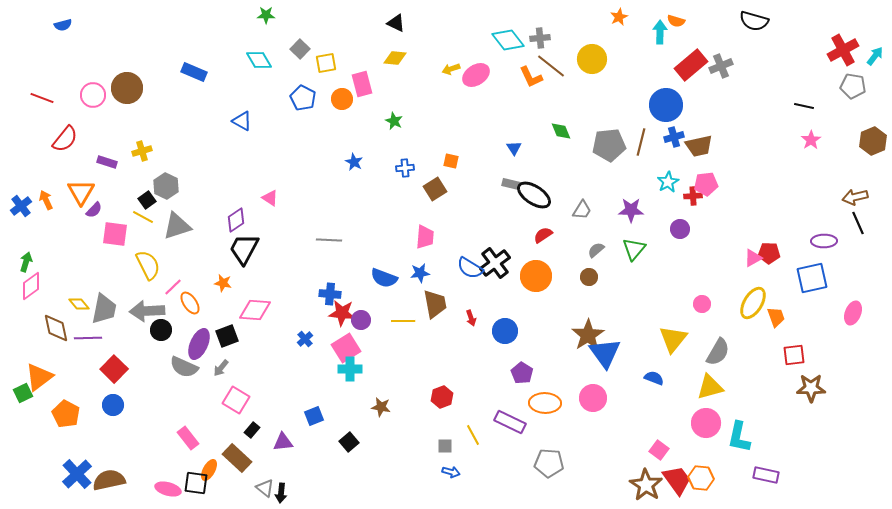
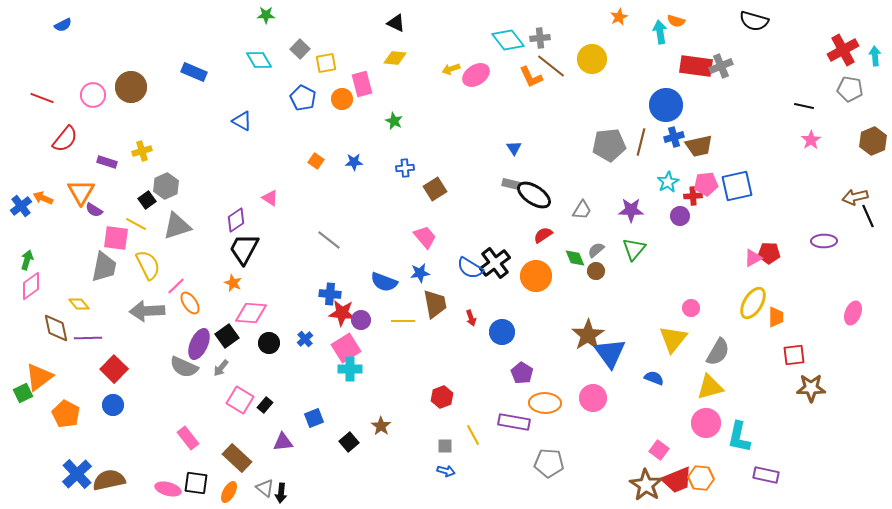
blue semicircle at (63, 25): rotated 12 degrees counterclockwise
cyan arrow at (660, 32): rotated 10 degrees counterclockwise
cyan arrow at (875, 56): rotated 42 degrees counterclockwise
red rectangle at (691, 65): moved 5 px right, 1 px down; rotated 48 degrees clockwise
gray pentagon at (853, 86): moved 3 px left, 3 px down
brown circle at (127, 88): moved 4 px right, 1 px up
green diamond at (561, 131): moved 14 px right, 127 px down
orange square at (451, 161): moved 135 px left; rotated 21 degrees clockwise
blue star at (354, 162): rotated 30 degrees counterclockwise
gray hexagon at (166, 186): rotated 10 degrees clockwise
orange arrow at (46, 200): moved 3 px left, 2 px up; rotated 42 degrees counterclockwise
purple semicircle at (94, 210): rotated 78 degrees clockwise
yellow line at (143, 217): moved 7 px left, 7 px down
black line at (858, 223): moved 10 px right, 7 px up
purple circle at (680, 229): moved 13 px up
pink square at (115, 234): moved 1 px right, 4 px down
pink trapezoid at (425, 237): rotated 45 degrees counterclockwise
gray line at (329, 240): rotated 35 degrees clockwise
green arrow at (26, 262): moved 1 px right, 2 px up
brown circle at (589, 277): moved 7 px right, 6 px up
blue semicircle at (384, 278): moved 4 px down
blue square at (812, 278): moved 75 px left, 92 px up
orange star at (223, 283): moved 10 px right; rotated 12 degrees clockwise
pink line at (173, 287): moved 3 px right, 1 px up
pink circle at (702, 304): moved 11 px left, 4 px down
gray trapezoid at (104, 309): moved 42 px up
pink diamond at (255, 310): moved 4 px left, 3 px down
orange trapezoid at (776, 317): rotated 20 degrees clockwise
black circle at (161, 330): moved 108 px right, 13 px down
blue circle at (505, 331): moved 3 px left, 1 px down
black square at (227, 336): rotated 15 degrees counterclockwise
blue triangle at (605, 353): moved 5 px right
pink square at (236, 400): moved 4 px right
brown star at (381, 407): moved 19 px down; rotated 24 degrees clockwise
blue square at (314, 416): moved 2 px down
purple rectangle at (510, 422): moved 4 px right; rotated 16 degrees counterclockwise
black rectangle at (252, 430): moved 13 px right, 25 px up
orange ellipse at (209, 470): moved 20 px right, 22 px down
blue arrow at (451, 472): moved 5 px left, 1 px up
red trapezoid at (677, 480): rotated 104 degrees clockwise
